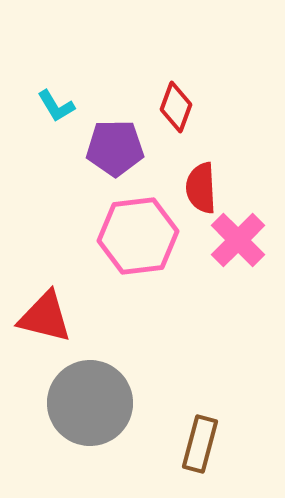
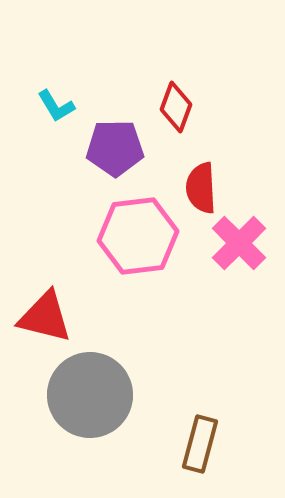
pink cross: moved 1 px right, 3 px down
gray circle: moved 8 px up
